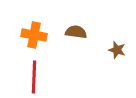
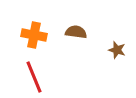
red line: rotated 24 degrees counterclockwise
